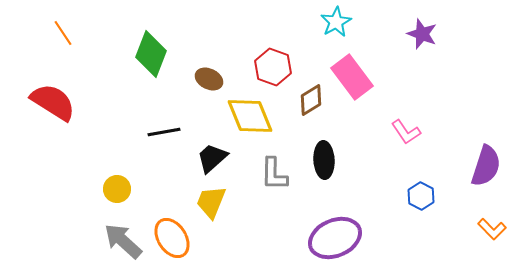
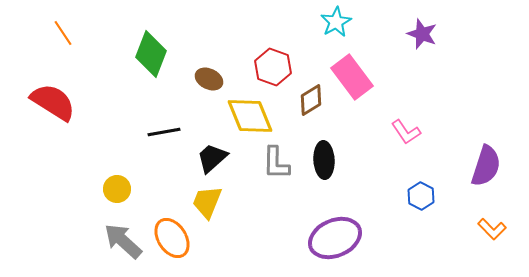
gray L-shape: moved 2 px right, 11 px up
yellow trapezoid: moved 4 px left
